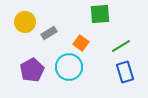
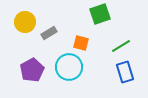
green square: rotated 15 degrees counterclockwise
orange square: rotated 21 degrees counterclockwise
